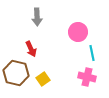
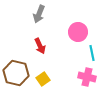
gray arrow: moved 2 px right, 3 px up; rotated 24 degrees clockwise
red arrow: moved 9 px right, 3 px up
